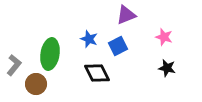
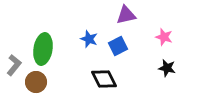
purple triangle: rotated 10 degrees clockwise
green ellipse: moved 7 px left, 5 px up
black diamond: moved 7 px right, 6 px down
brown circle: moved 2 px up
